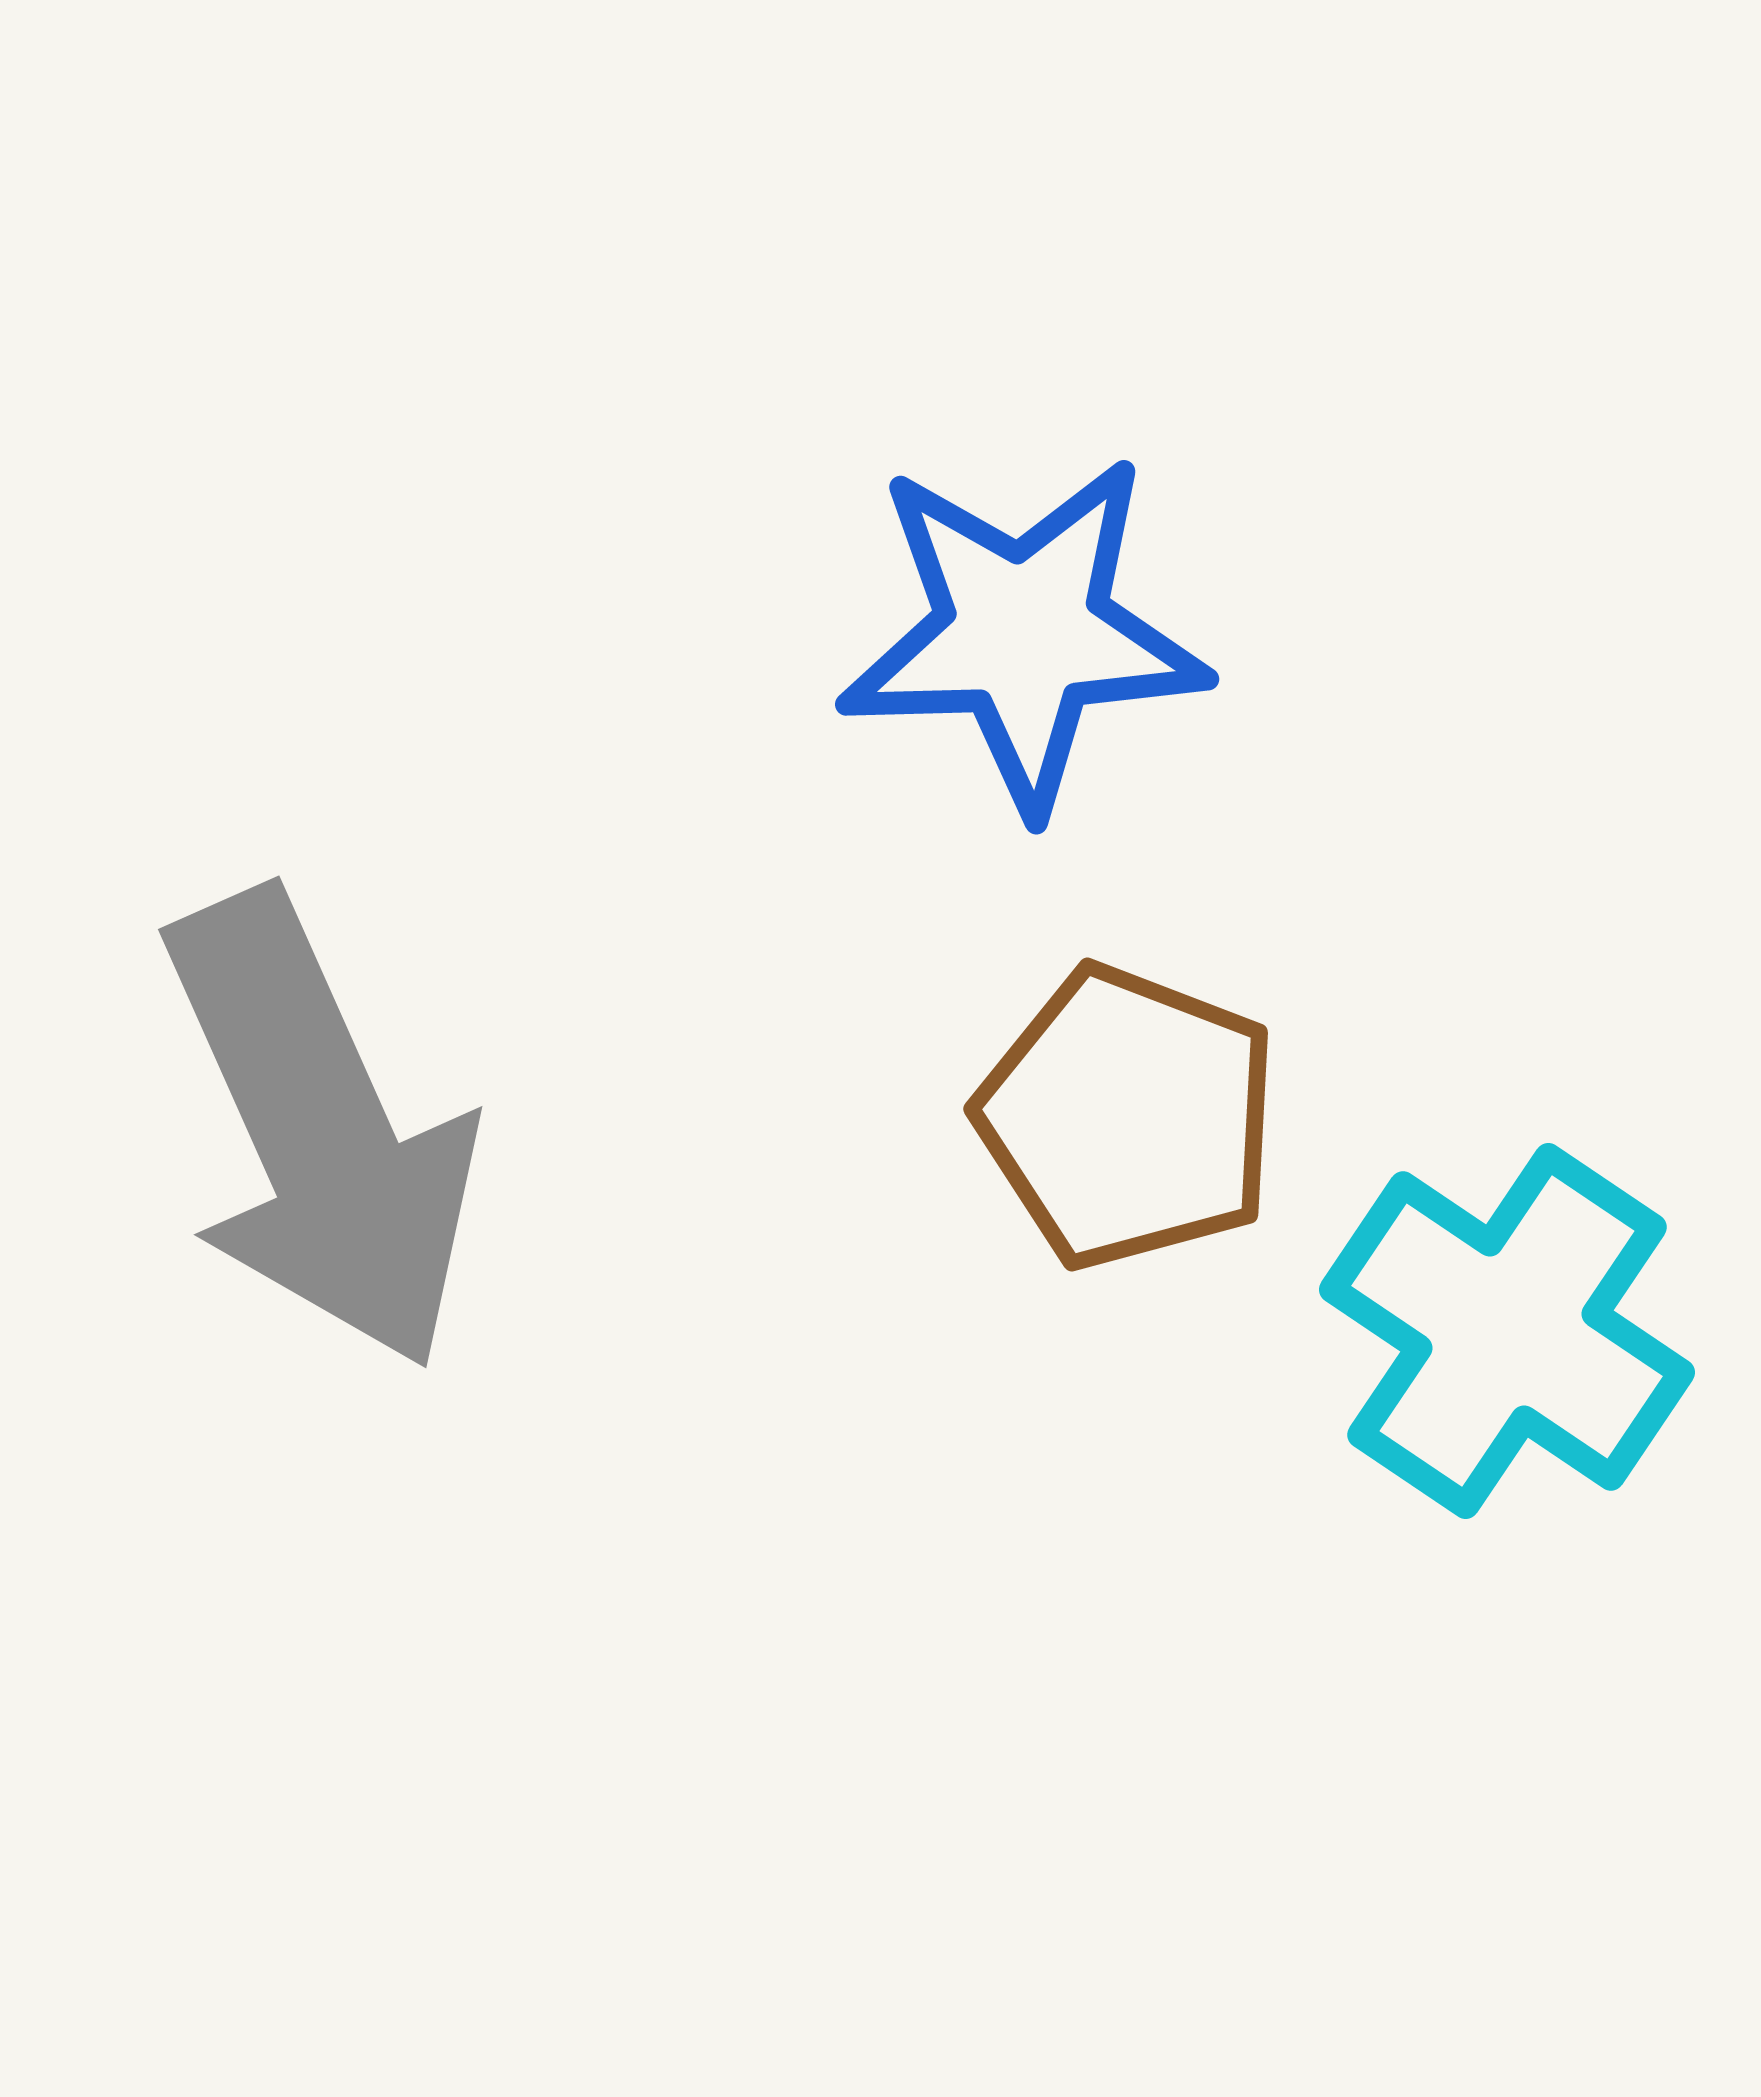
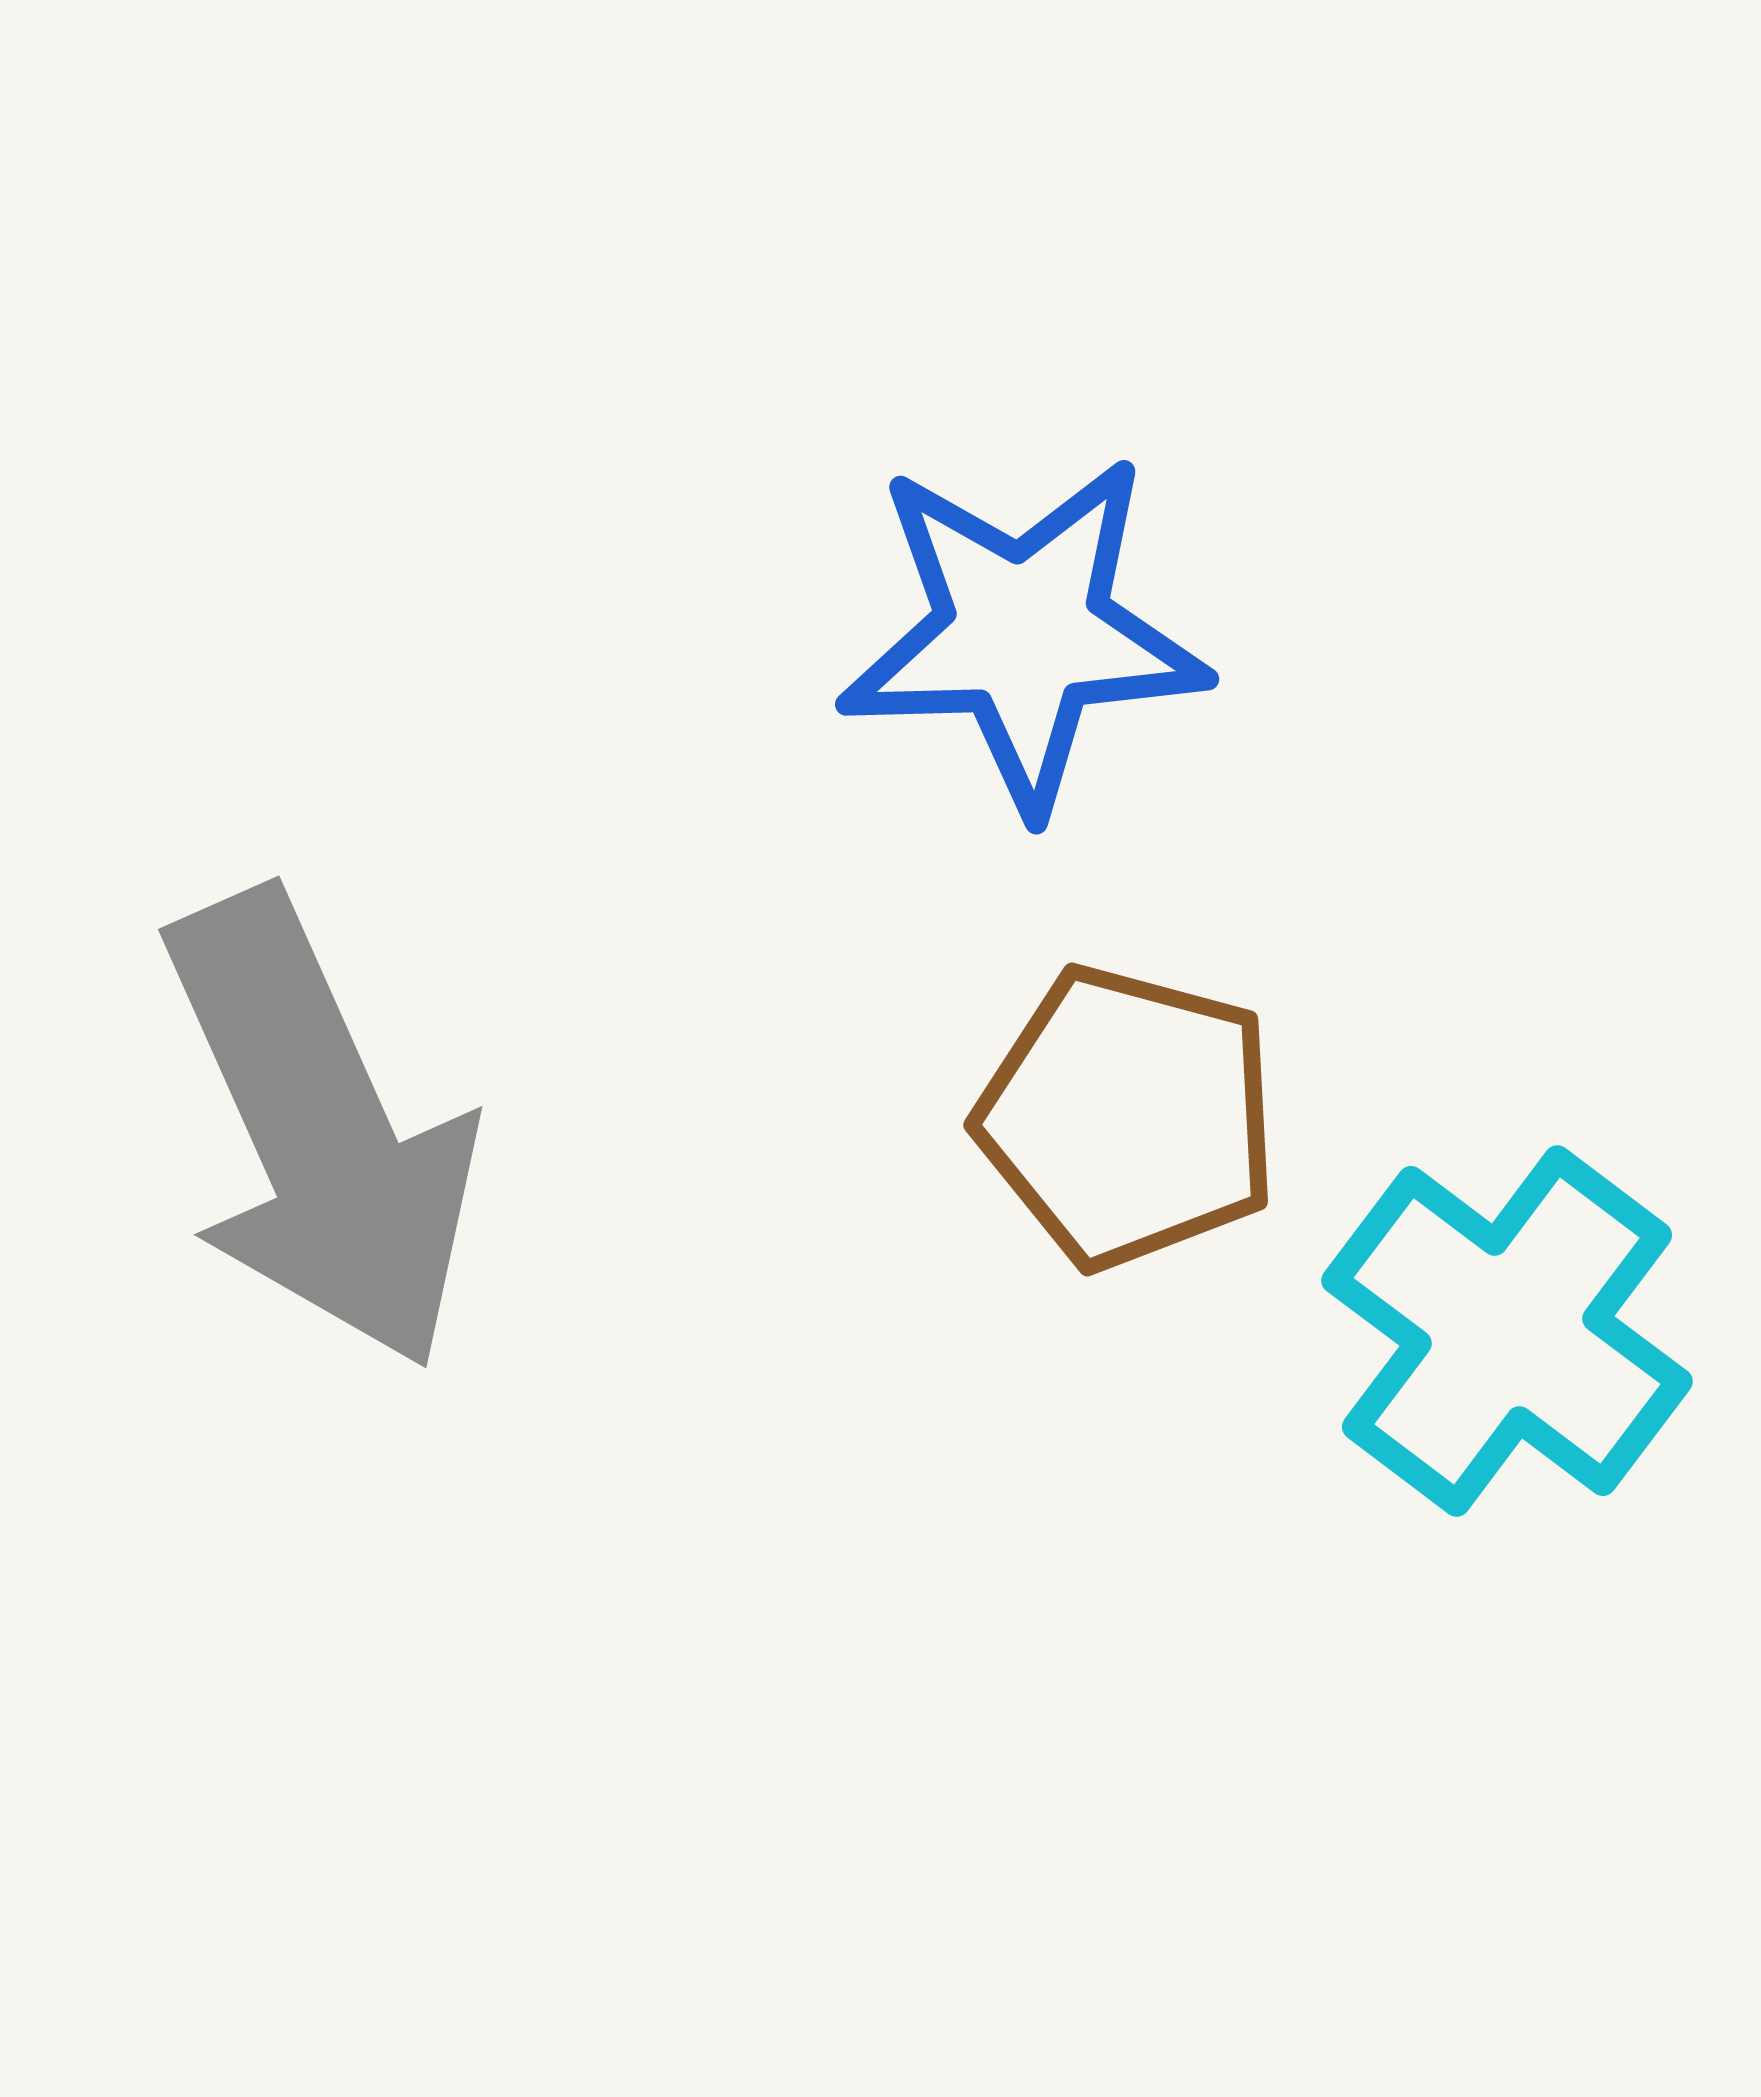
brown pentagon: rotated 6 degrees counterclockwise
cyan cross: rotated 3 degrees clockwise
